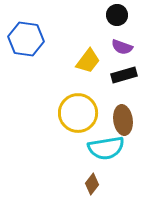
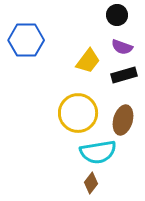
blue hexagon: moved 1 px down; rotated 8 degrees counterclockwise
brown ellipse: rotated 24 degrees clockwise
cyan semicircle: moved 8 px left, 4 px down
brown diamond: moved 1 px left, 1 px up
